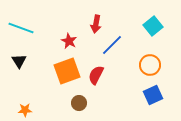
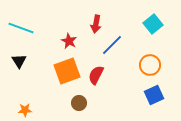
cyan square: moved 2 px up
blue square: moved 1 px right
